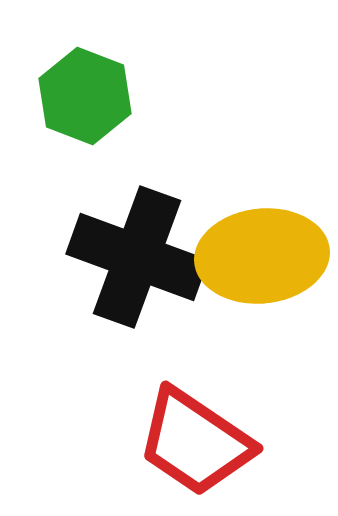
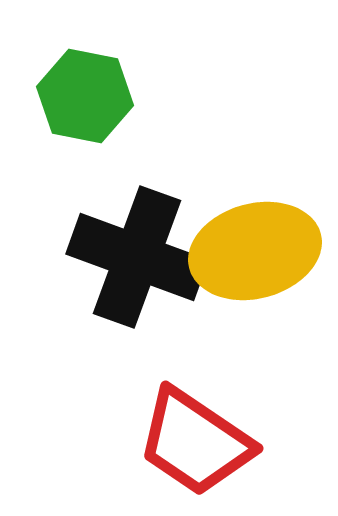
green hexagon: rotated 10 degrees counterclockwise
yellow ellipse: moved 7 px left, 5 px up; rotated 9 degrees counterclockwise
